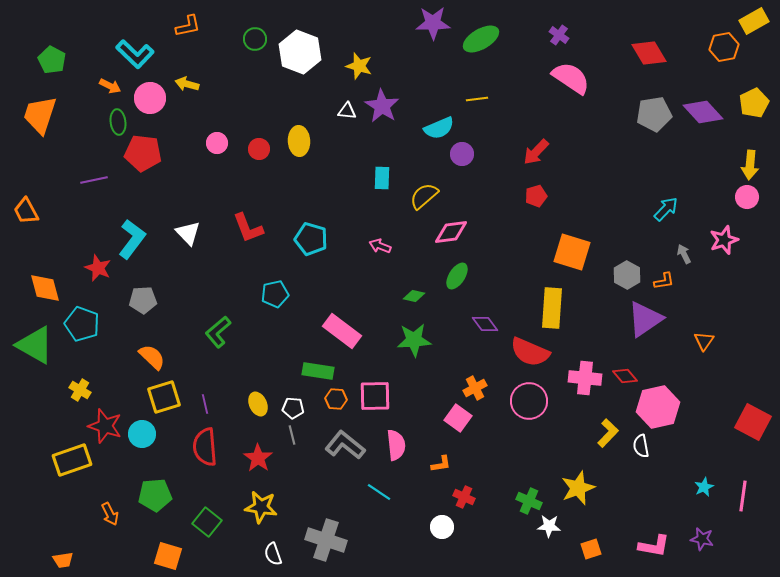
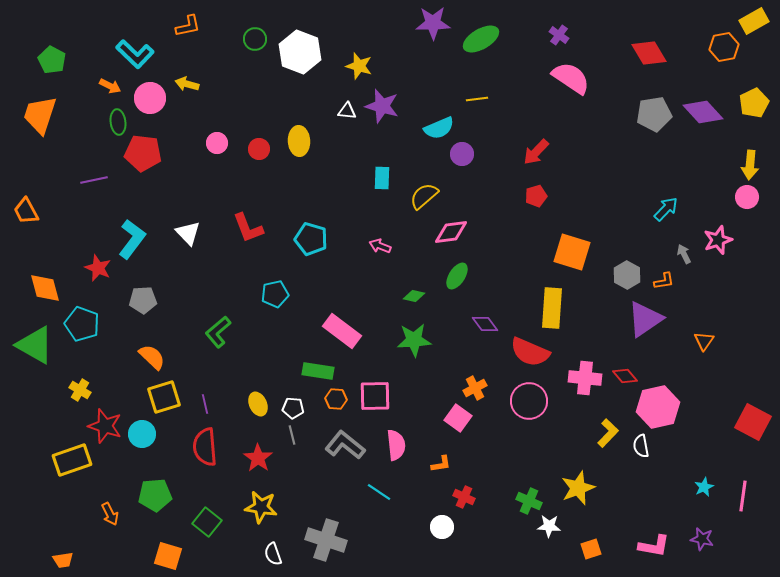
purple star at (382, 106): rotated 16 degrees counterclockwise
pink star at (724, 240): moved 6 px left
